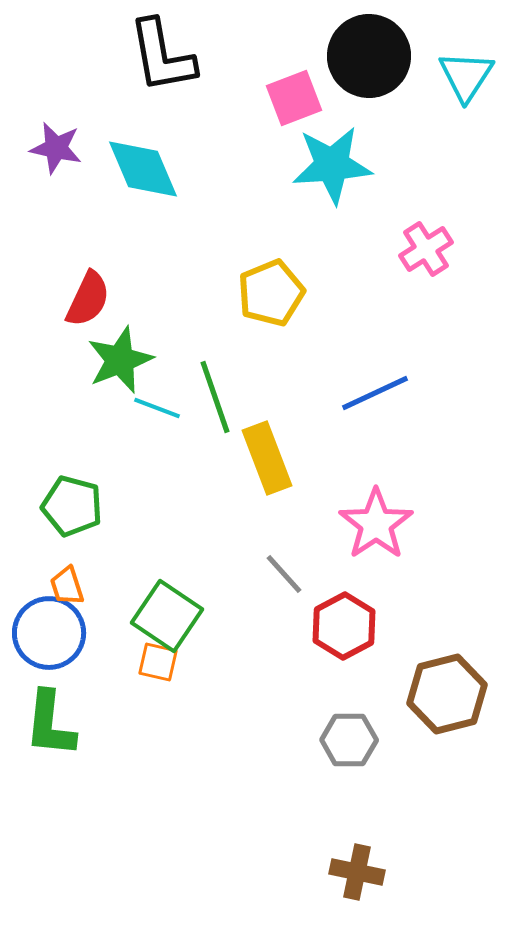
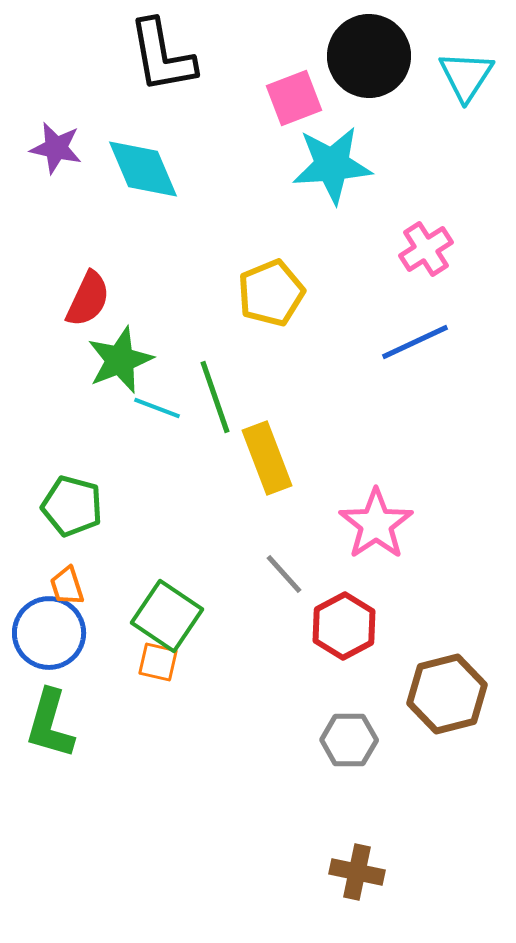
blue line: moved 40 px right, 51 px up
green L-shape: rotated 10 degrees clockwise
